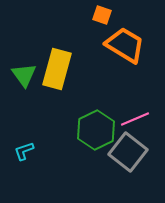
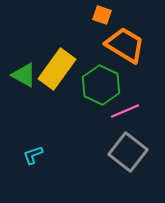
yellow rectangle: rotated 21 degrees clockwise
green triangle: rotated 24 degrees counterclockwise
pink line: moved 10 px left, 8 px up
green hexagon: moved 5 px right, 45 px up; rotated 9 degrees counterclockwise
cyan L-shape: moved 9 px right, 4 px down
